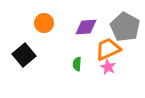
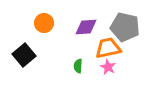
gray pentagon: rotated 16 degrees counterclockwise
orange trapezoid: moved 1 px up; rotated 12 degrees clockwise
green semicircle: moved 1 px right, 2 px down
